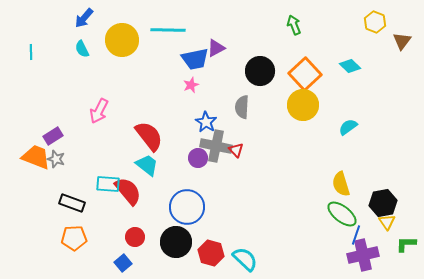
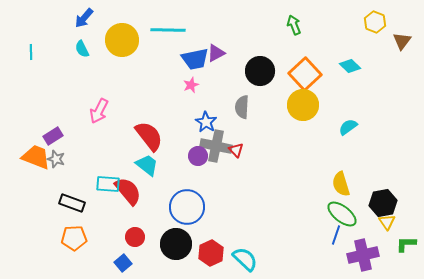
purple triangle at (216, 48): moved 5 px down
purple circle at (198, 158): moved 2 px up
blue line at (356, 235): moved 20 px left
black circle at (176, 242): moved 2 px down
red hexagon at (211, 253): rotated 20 degrees clockwise
